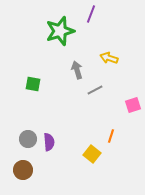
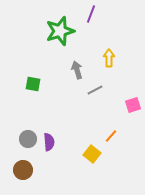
yellow arrow: rotated 72 degrees clockwise
orange line: rotated 24 degrees clockwise
